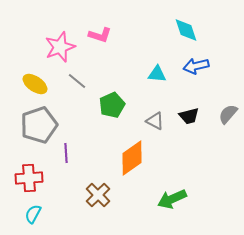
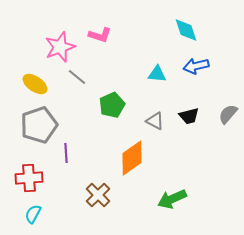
gray line: moved 4 px up
